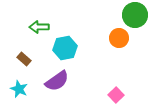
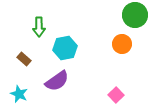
green arrow: rotated 90 degrees counterclockwise
orange circle: moved 3 px right, 6 px down
cyan star: moved 5 px down
